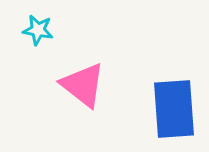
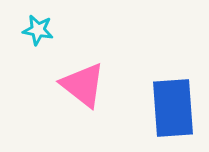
blue rectangle: moved 1 px left, 1 px up
